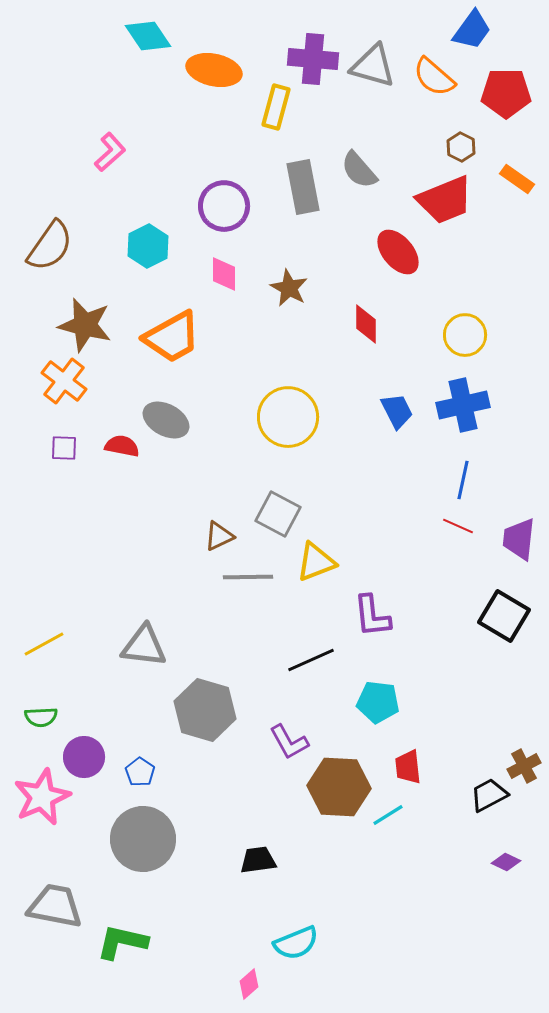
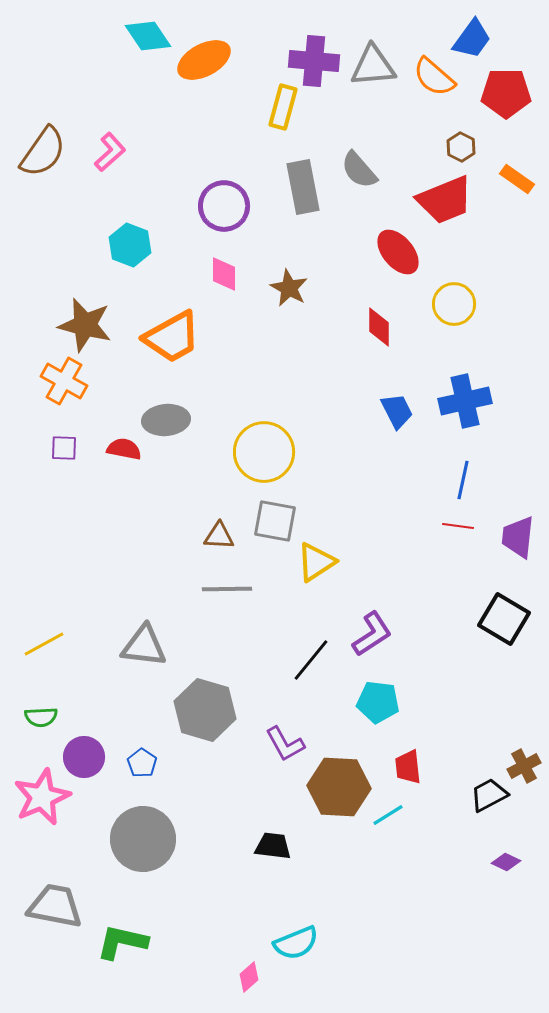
blue trapezoid at (472, 30): moved 9 px down
purple cross at (313, 59): moved 1 px right, 2 px down
gray triangle at (373, 66): rotated 21 degrees counterclockwise
orange ellipse at (214, 70): moved 10 px left, 10 px up; rotated 40 degrees counterclockwise
yellow rectangle at (276, 107): moved 7 px right
brown semicircle at (50, 246): moved 7 px left, 94 px up
cyan hexagon at (148, 246): moved 18 px left, 1 px up; rotated 12 degrees counterclockwise
red diamond at (366, 324): moved 13 px right, 3 px down
yellow circle at (465, 335): moved 11 px left, 31 px up
orange cross at (64, 381): rotated 9 degrees counterclockwise
blue cross at (463, 405): moved 2 px right, 4 px up
yellow circle at (288, 417): moved 24 px left, 35 px down
gray ellipse at (166, 420): rotated 33 degrees counterclockwise
red semicircle at (122, 446): moved 2 px right, 3 px down
gray square at (278, 514): moved 3 px left, 7 px down; rotated 18 degrees counterclockwise
red line at (458, 526): rotated 16 degrees counterclockwise
brown triangle at (219, 536): rotated 28 degrees clockwise
purple trapezoid at (519, 539): moved 1 px left, 2 px up
yellow triangle at (316, 562): rotated 12 degrees counterclockwise
gray line at (248, 577): moved 21 px left, 12 px down
purple L-shape at (372, 616): moved 18 px down; rotated 117 degrees counterclockwise
black square at (504, 616): moved 3 px down
black line at (311, 660): rotated 27 degrees counterclockwise
purple L-shape at (289, 742): moved 4 px left, 2 px down
blue pentagon at (140, 772): moved 2 px right, 9 px up
black trapezoid at (258, 860): moved 15 px right, 14 px up; rotated 15 degrees clockwise
pink diamond at (249, 984): moved 7 px up
